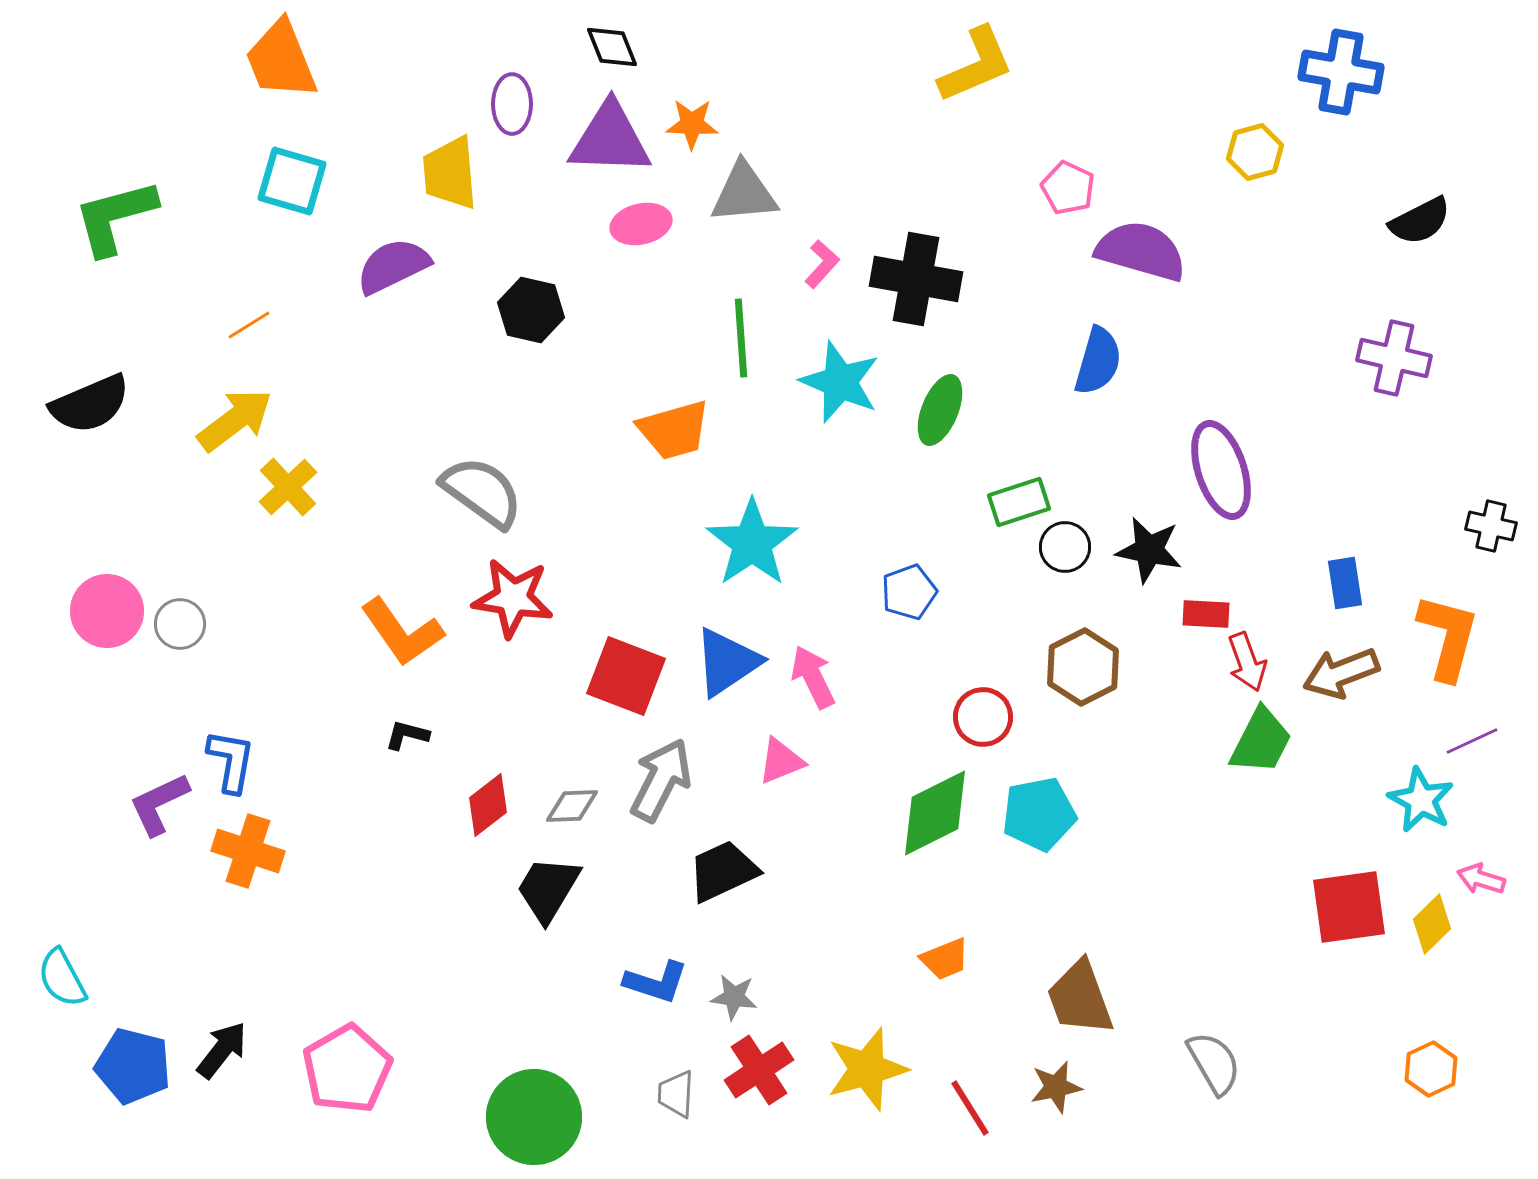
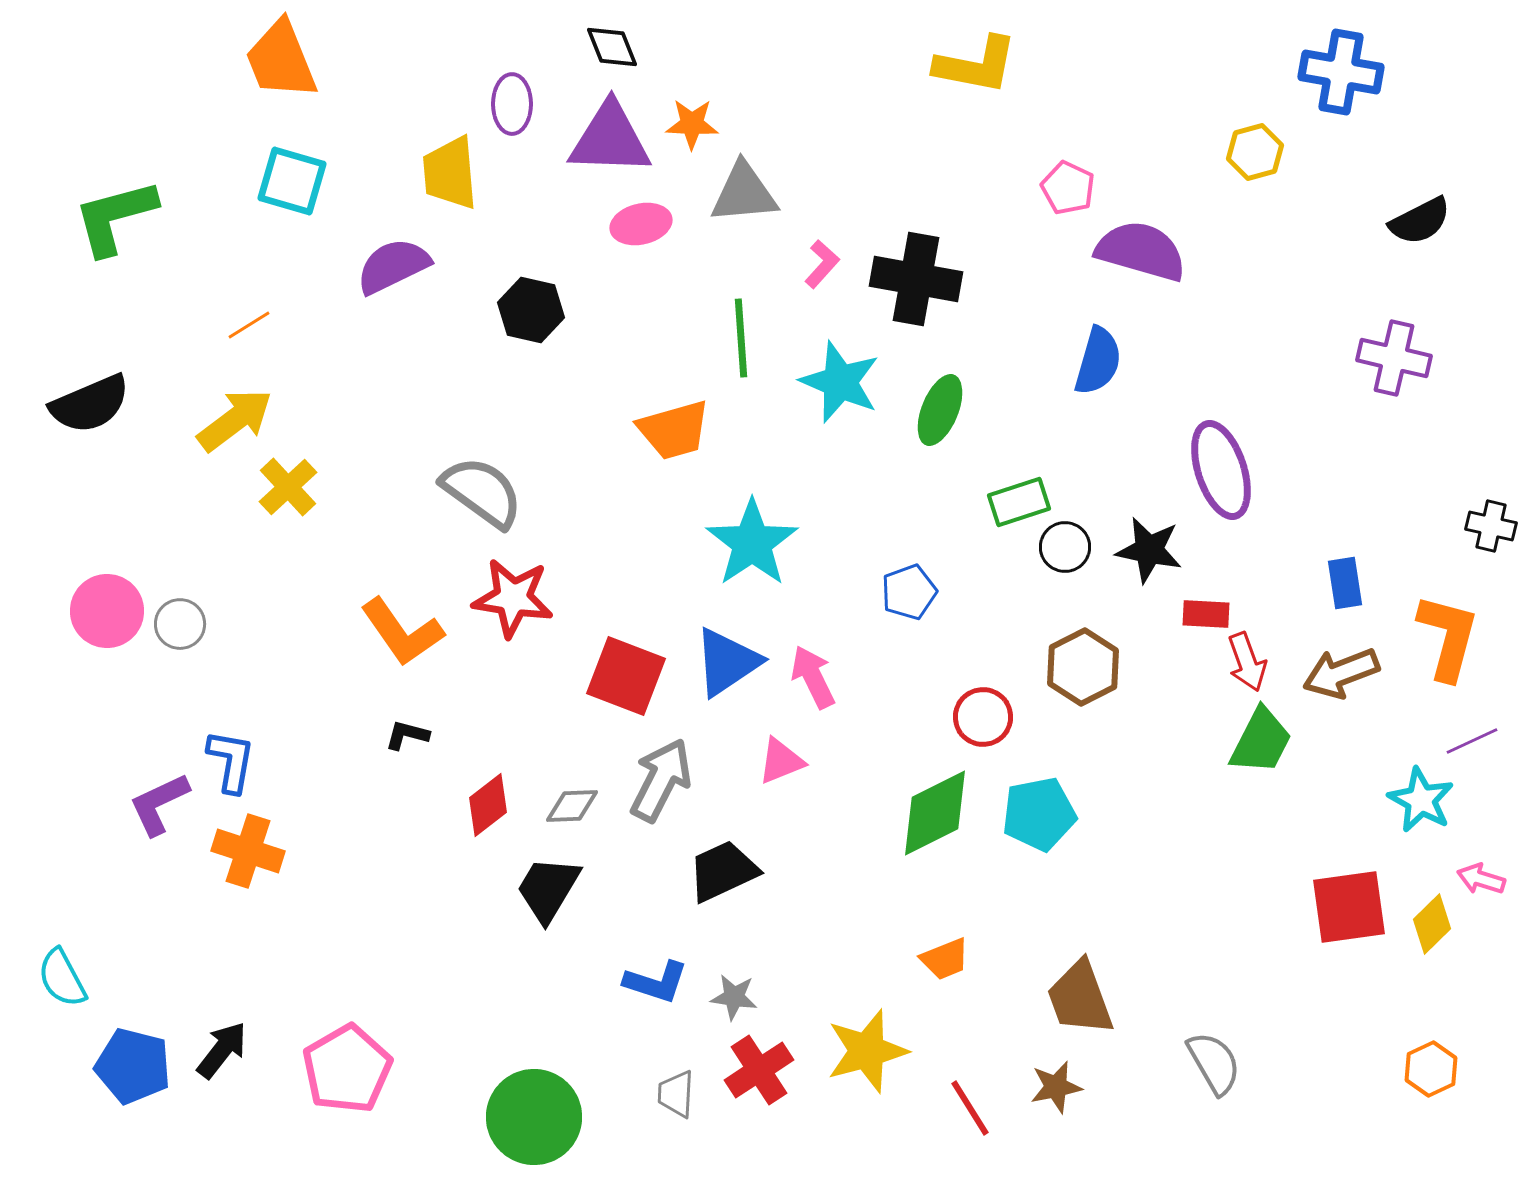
yellow L-shape at (976, 65): rotated 34 degrees clockwise
yellow star at (867, 1069): moved 18 px up
